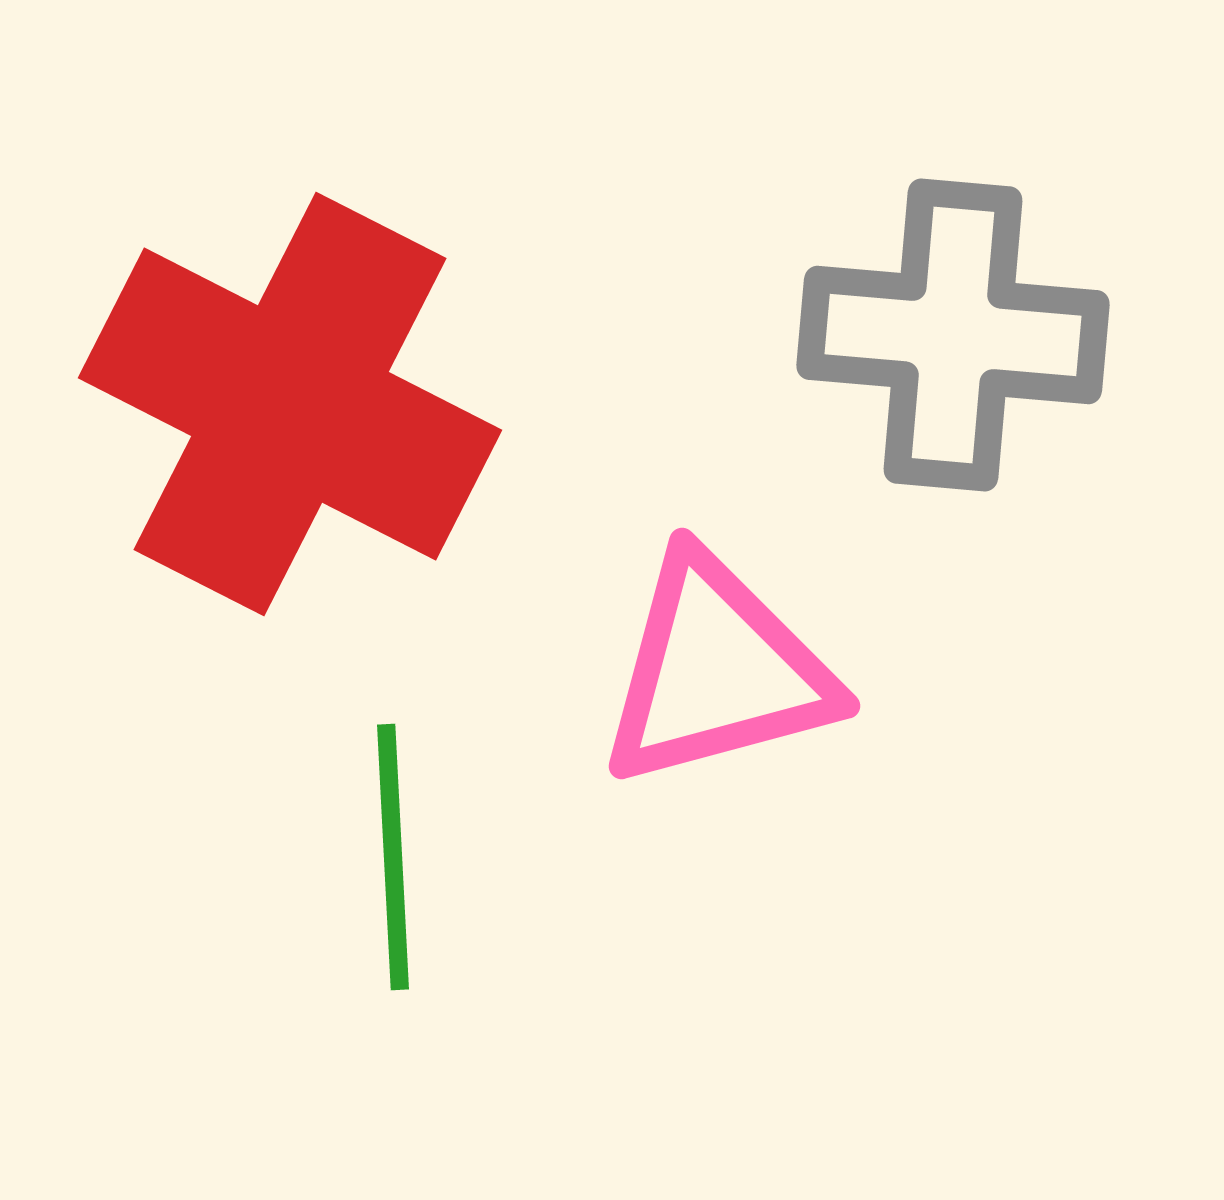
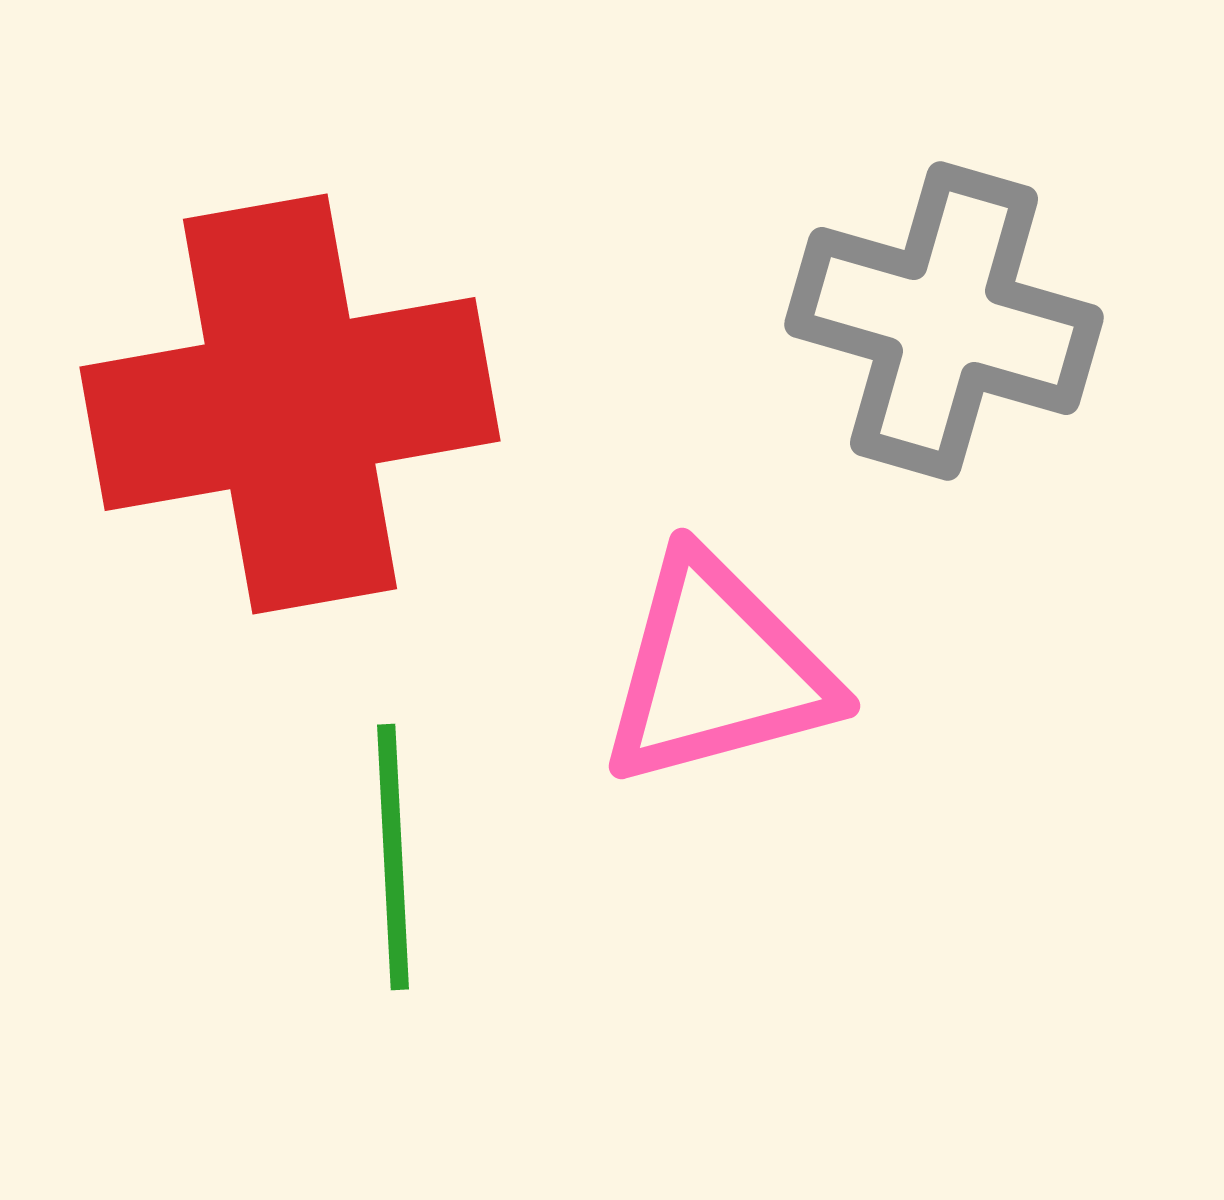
gray cross: moved 9 px left, 14 px up; rotated 11 degrees clockwise
red cross: rotated 37 degrees counterclockwise
